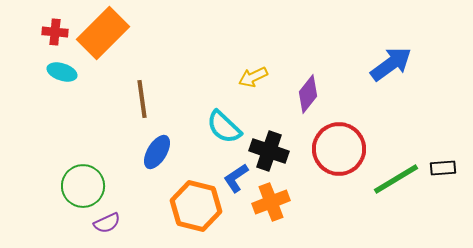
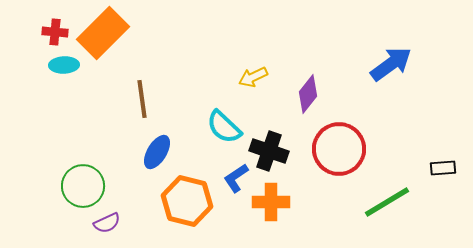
cyan ellipse: moved 2 px right, 7 px up; rotated 20 degrees counterclockwise
green line: moved 9 px left, 23 px down
orange cross: rotated 21 degrees clockwise
orange hexagon: moved 9 px left, 5 px up
